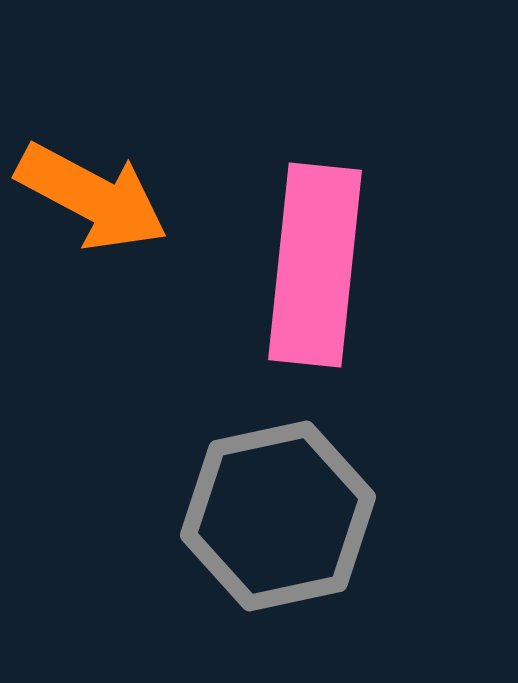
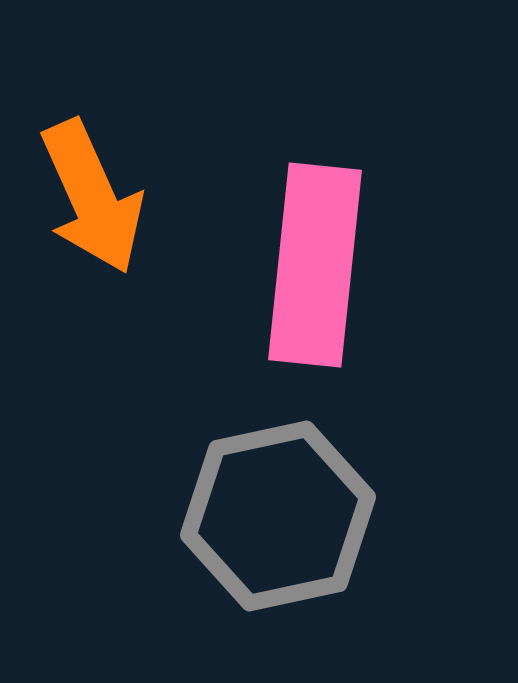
orange arrow: rotated 38 degrees clockwise
